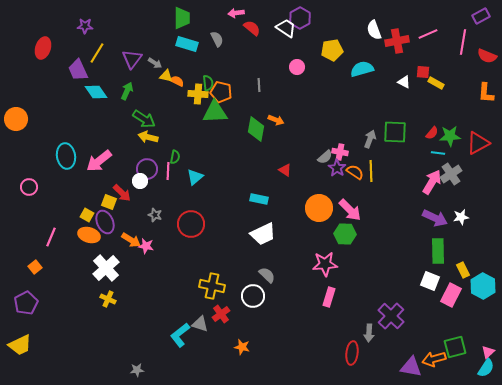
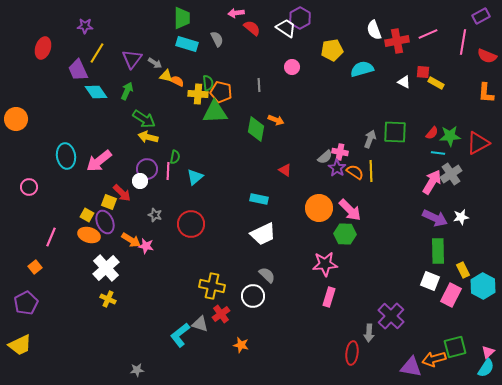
pink circle at (297, 67): moved 5 px left
orange star at (242, 347): moved 1 px left, 2 px up
